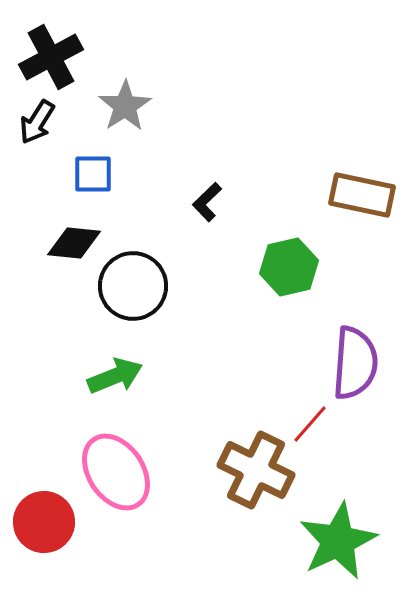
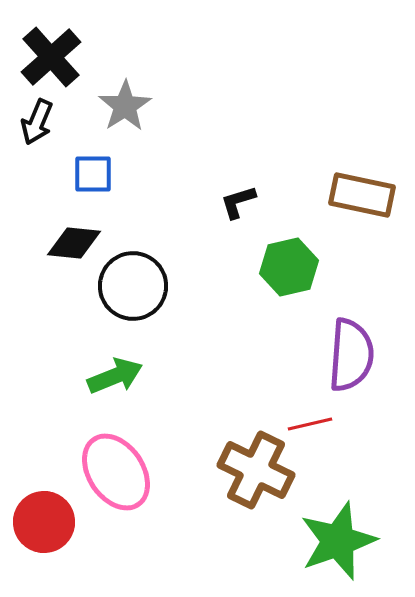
black cross: rotated 14 degrees counterclockwise
black arrow: rotated 9 degrees counterclockwise
black L-shape: moved 31 px right; rotated 27 degrees clockwise
purple semicircle: moved 4 px left, 8 px up
red line: rotated 36 degrees clockwise
green star: rotated 6 degrees clockwise
